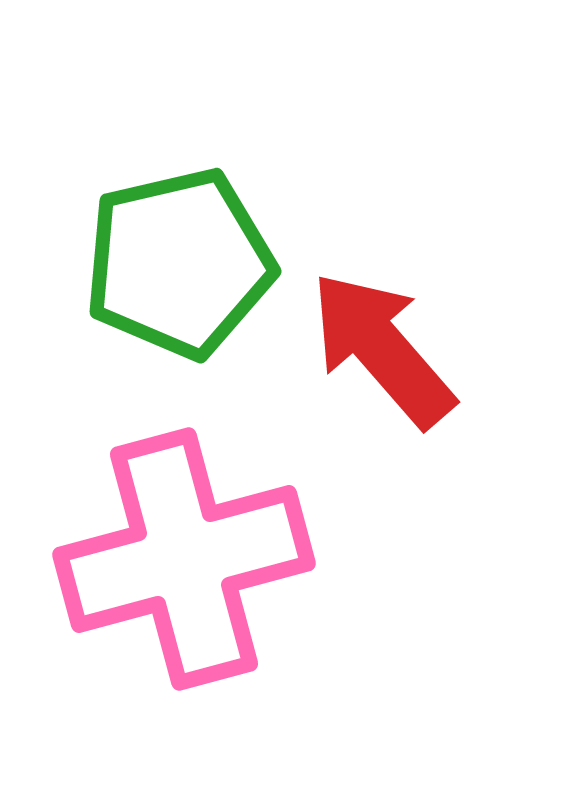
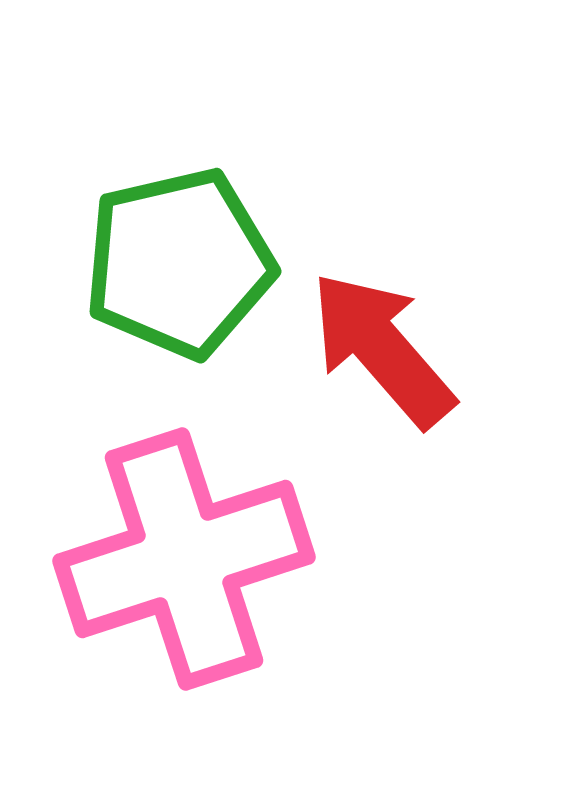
pink cross: rotated 3 degrees counterclockwise
